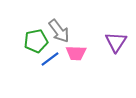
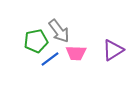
purple triangle: moved 3 px left, 8 px down; rotated 25 degrees clockwise
